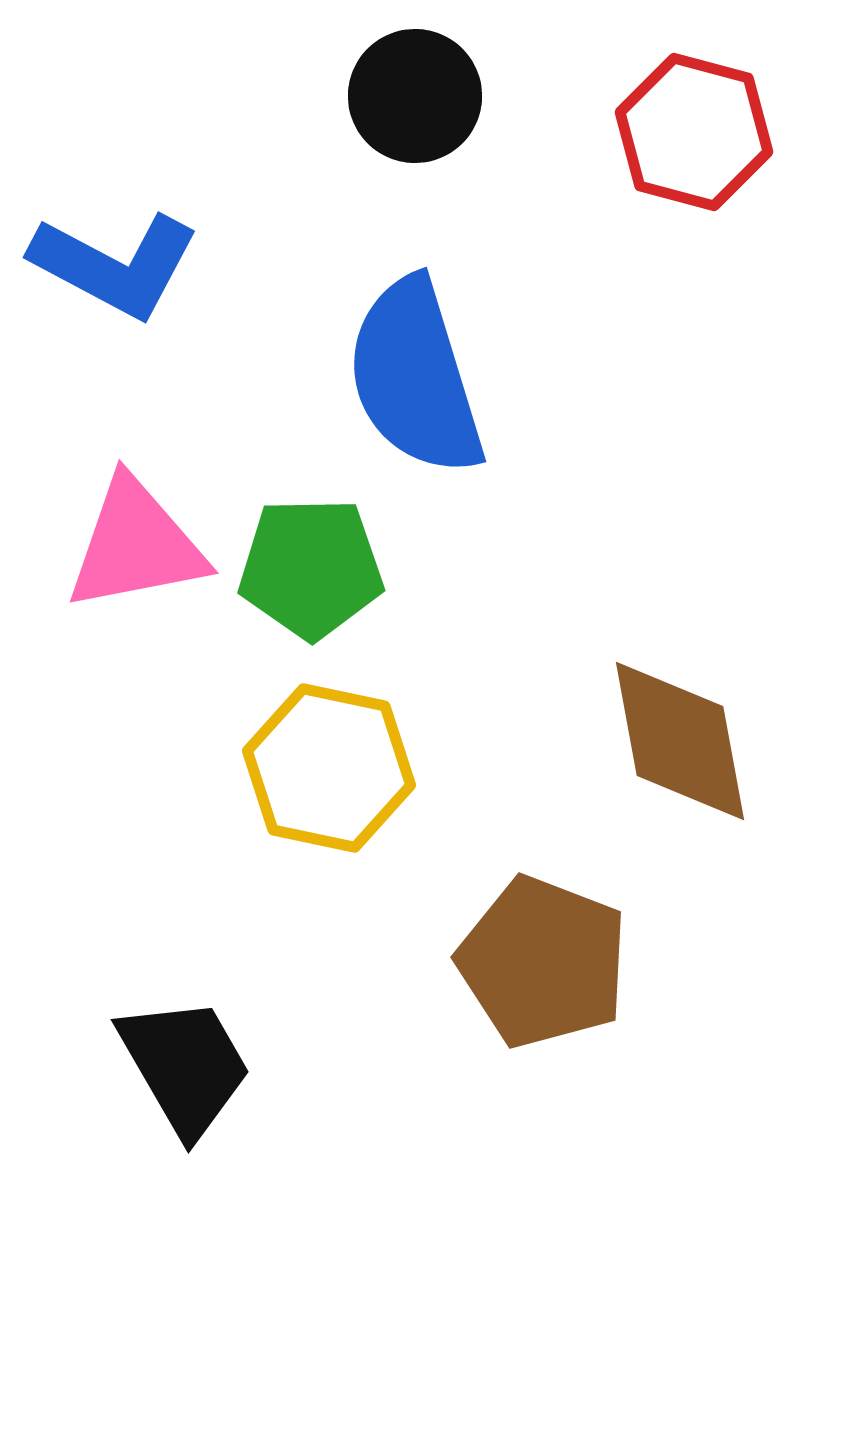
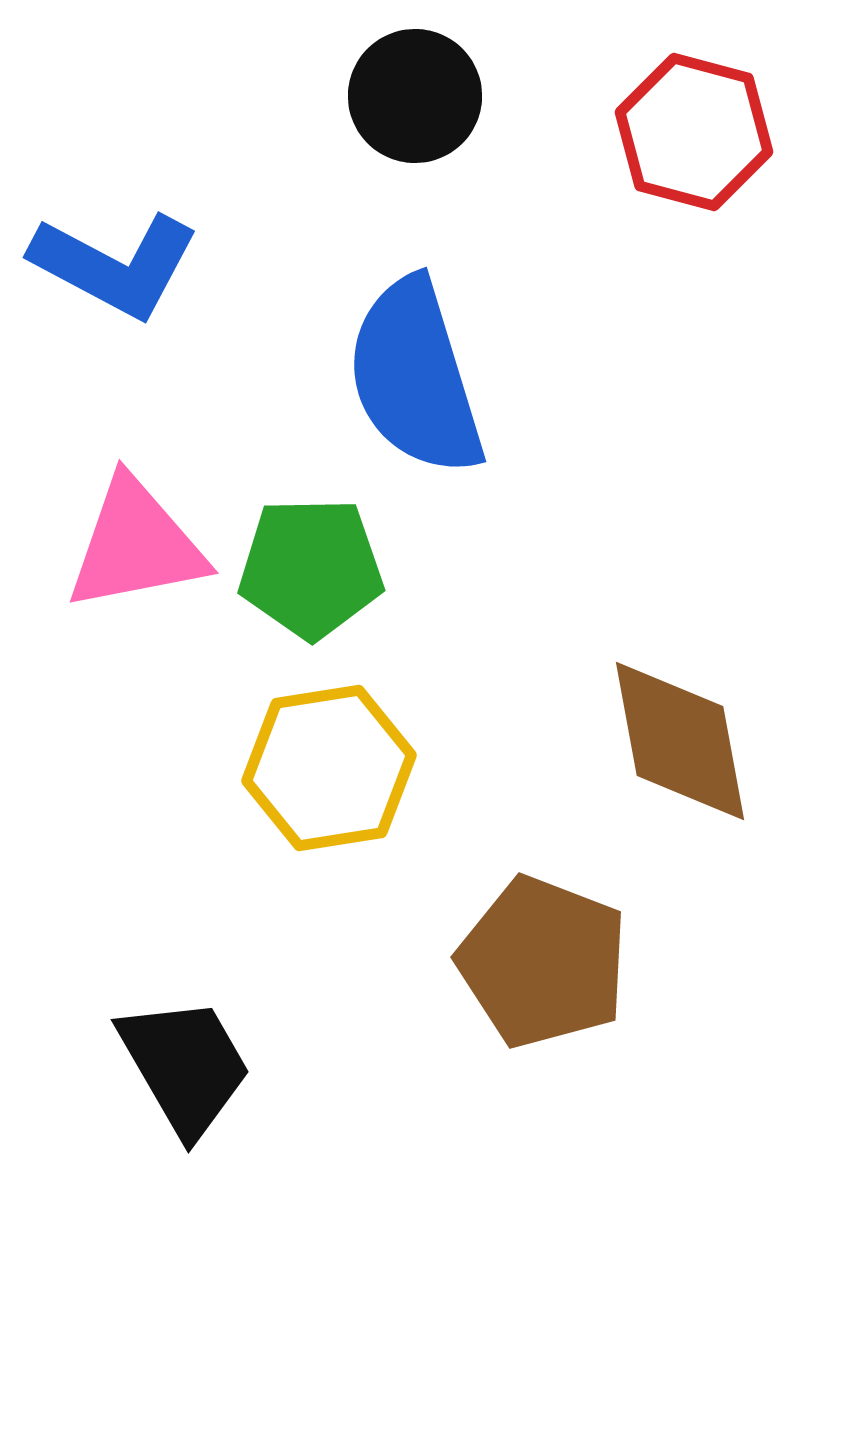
yellow hexagon: rotated 21 degrees counterclockwise
